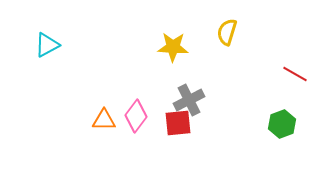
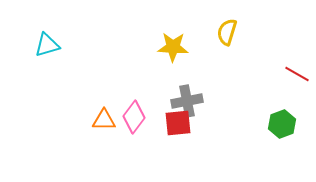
cyan triangle: rotated 12 degrees clockwise
red line: moved 2 px right
gray cross: moved 2 px left, 1 px down; rotated 16 degrees clockwise
pink diamond: moved 2 px left, 1 px down
